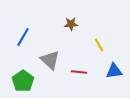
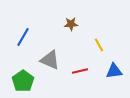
gray triangle: rotated 20 degrees counterclockwise
red line: moved 1 px right, 1 px up; rotated 21 degrees counterclockwise
